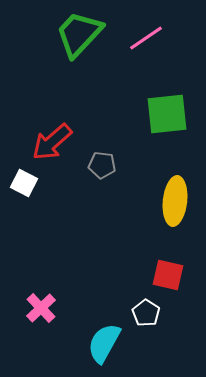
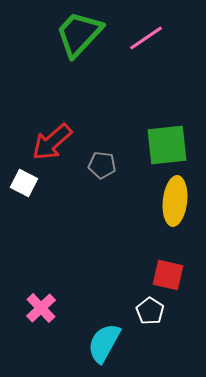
green square: moved 31 px down
white pentagon: moved 4 px right, 2 px up
